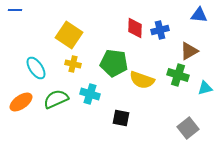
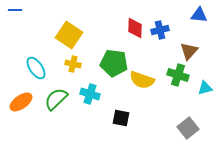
brown triangle: rotated 18 degrees counterclockwise
green semicircle: rotated 20 degrees counterclockwise
